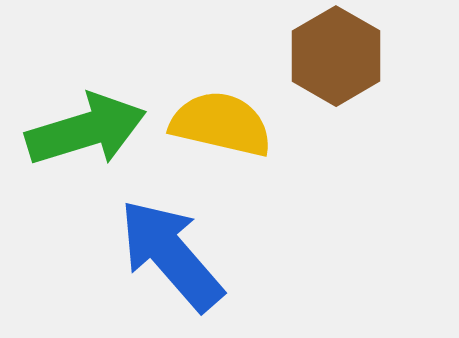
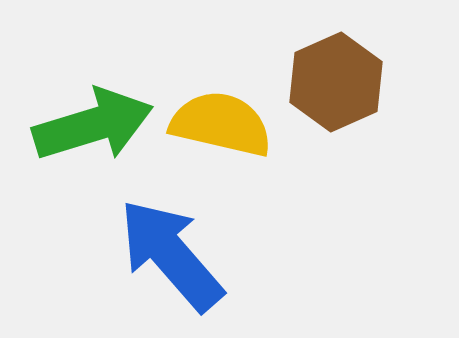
brown hexagon: moved 26 px down; rotated 6 degrees clockwise
green arrow: moved 7 px right, 5 px up
